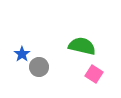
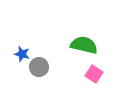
green semicircle: moved 2 px right, 1 px up
blue star: rotated 21 degrees counterclockwise
